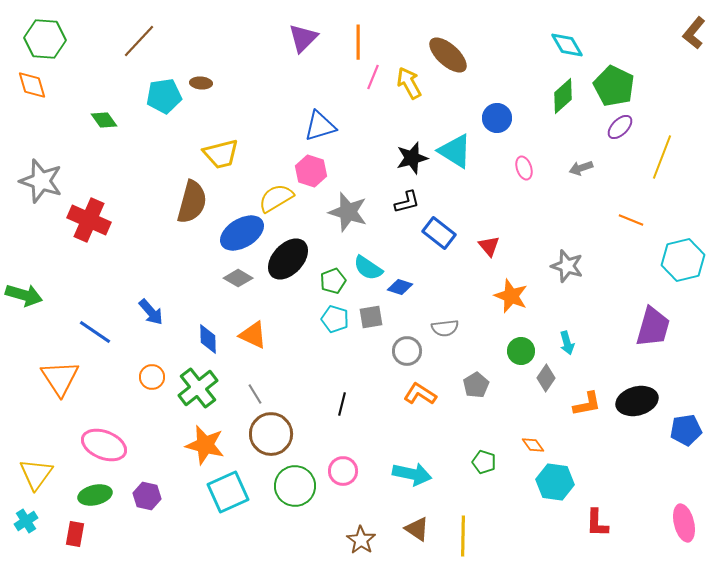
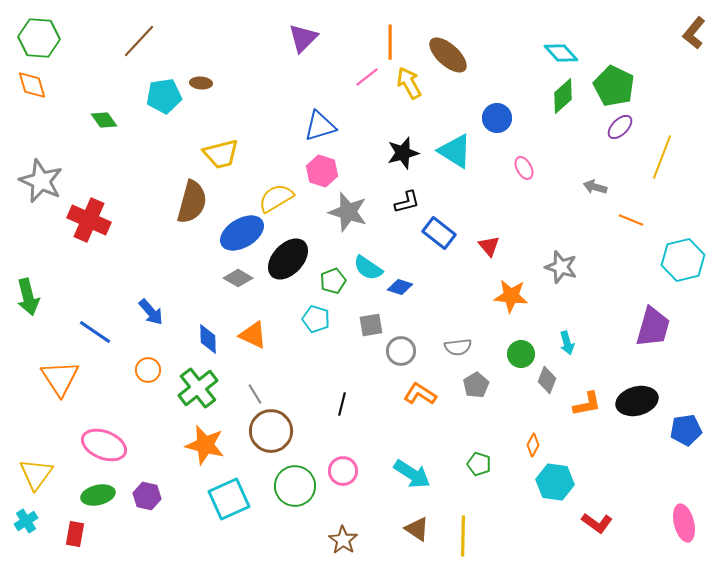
green hexagon at (45, 39): moved 6 px left, 1 px up
orange line at (358, 42): moved 32 px right
cyan diamond at (567, 45): moved 6 px left, 8 px down; rotated 12 degrees counterclockwise
pink line at (373, 77): moved 6 px left; rotated 30 degrees clockwise
black star at (412, 158): moved 9 px left, 5 px up
pink ellipse at (524, 168): rotated 10 degrees counterclockwise
gray arrow at (581, 168): moved 14 px right, 19 px down; rotated 35 degrees clockwise
pink hexagon at (311, 171): moved 11 px right
gray star at (41, 181): rotated 6 degrees clockwise
gray star at (567, 266): moved 6 px left, 1 px down
green arrow at (24, 295): moved 4 px right, 2 px down; rotated 60 degrees clockwise
orange star at (511, 296): rotated 16 degrees counterclockwise
gray square at (371, 317): moved 8 px down
cyan pentagon at (335, 319): moved 19 px left
gray semicircle at (445, 328): moved 13 px right, 19 px down
gray circle at (407, 351): moved 6 px left
green circle at (521, 351): moved 3 px down
orange circle at (152, 377): moved 4 px left, 7 px up
gray diamond at (546, 378): moved 1 px right, 2 px down; rotated 12 degrees counterclockwise
brown circle at (271, 434): moved 3 px up
orange diamond at (533, 445): rotated 65 degrees clockwise
green pentagon at (484, 462): moved 5 px left, 2 px down
cyan arrow at (412, 474): rotated 21 degrees clockwise
cyan square at (228, 492): moved 1 px right, 7 px down
green ellipse at (95, 495): moved 3 px right
red L-shape at (597, 523): rotated 56 degrees counterclockwise
brown star at (361, 540): moved 18 px left
